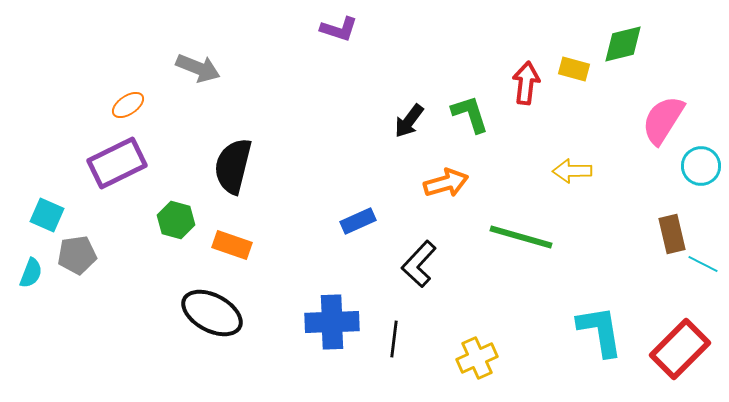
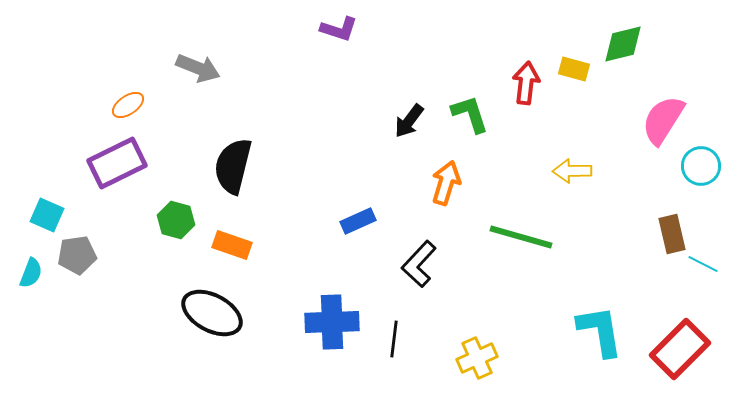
orange arrow: rotated 57 degrees counterclockwise
